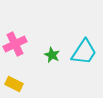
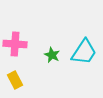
pink cross: rotated 30 degrees clockwise
yellow rectangle: moved 1 px right, 4 px up; rotated 36 degrees clockwise
